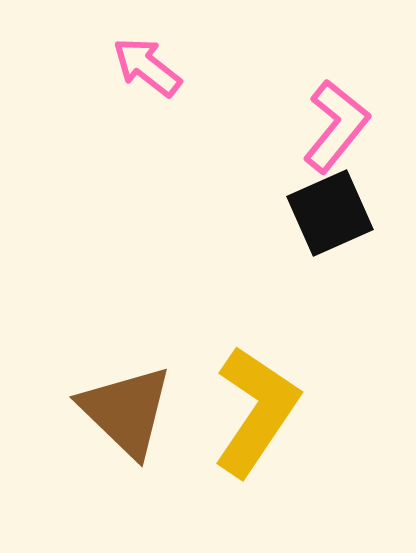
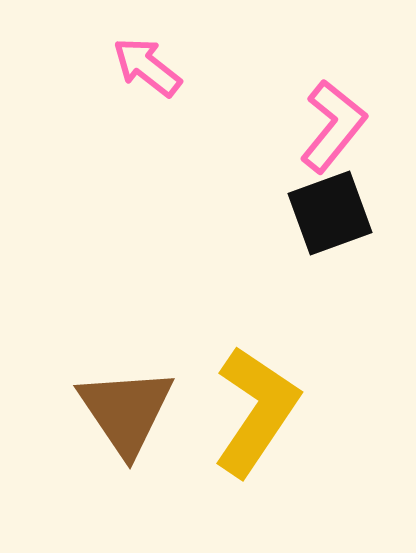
pink L-shape: moved 3 px left
black square: rotated 4 degrees clockwise
brown triangle: rotated 12 degrees clockwise
